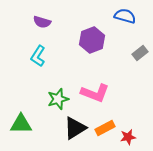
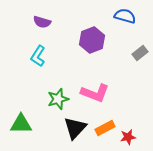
black triangle: rotated 15 degrees counterclockwise
